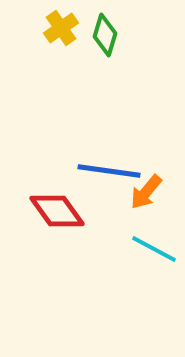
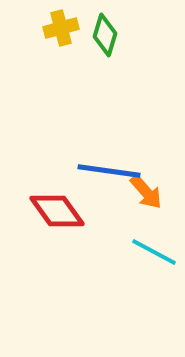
yellow cross: rotated 20 degrees clockwise
orange arrow: rotated 81 degrees counterclockwise
cyan line: moved 3 px down
